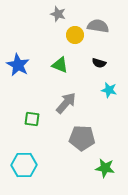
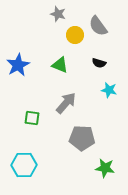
gray semicircle: rotated 135 degrees counterclockwise
blue star: rotated 15 degrees clockwise
green square: moved 1 px up
